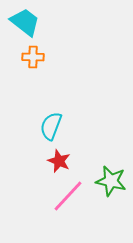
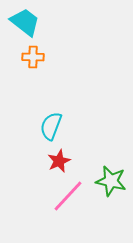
red star: rotated 25 degrees clockwise
